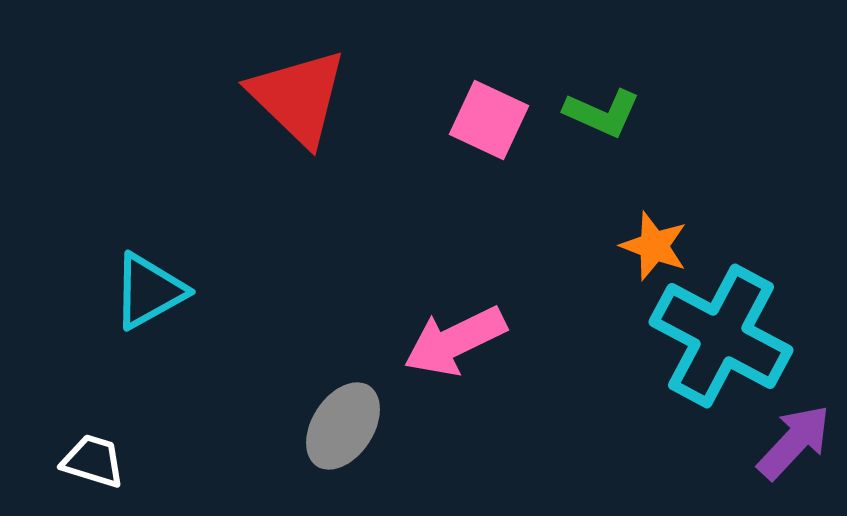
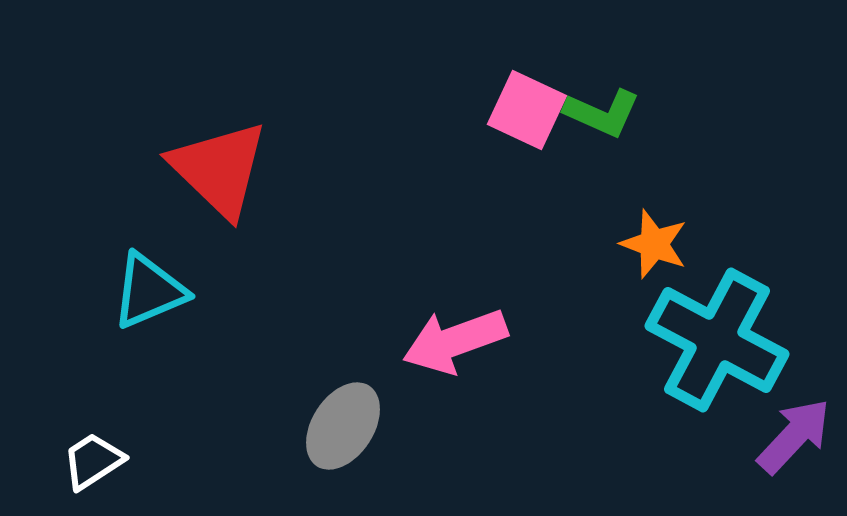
red triangle: moved 79 px left, 72 px down
pink square: moved 38 px right, 10 px up
orange star: moved 2 px up
cyan triangle: rotated 6 degrees clockwise
cyan cross: moved 4 px left, 4 px down
pink arrow: rotated 6 degrees clockwise
purple arrow: moved 6 px up
white trapezoid: rotated 50 degrees counterclockwise
